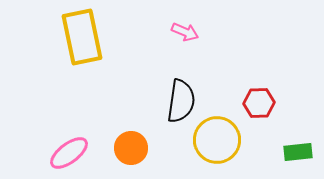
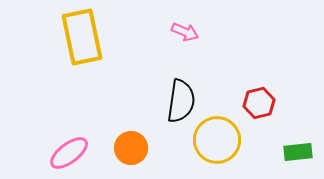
red hexagon: rotated 12 degrees counterclockwise
